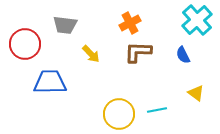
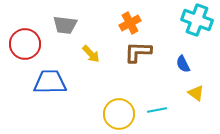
cyan cross: rotated 28 degrees counterclockwise
blue semicircle: moved 9 px down
